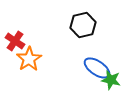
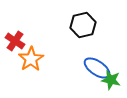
orange star: moved 2 px right
